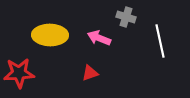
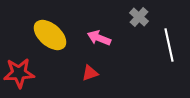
gray cross: moved 13 px right; rotated 24 degrees clockwise
yellow ellipse: rotated 40 degrees clockwise
white line: moved 9 px right, 4 px down
